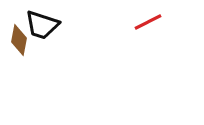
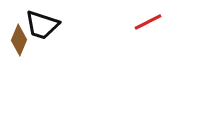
brown diamond: rotated 12 degrees clockwise
